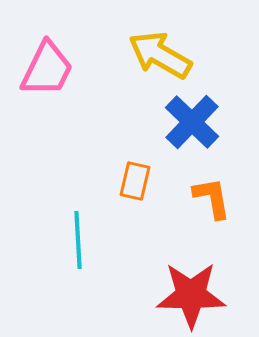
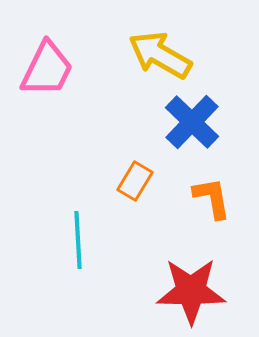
orange rectangle: rotated 18 degrees clockwise
red star: moved 4 px up
